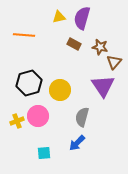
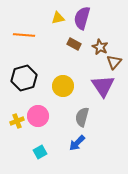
yellow triangle: moved 1 px left, 1 px down
brown star: rotated 14 degrees clockwise
black hexagon: moved 5 px left, 5 px up
yellow circle: moved 3 px right, 4 px up
cyan square: moved 4 px left, 1 px up; rotated 24 degrees counterclockwise
